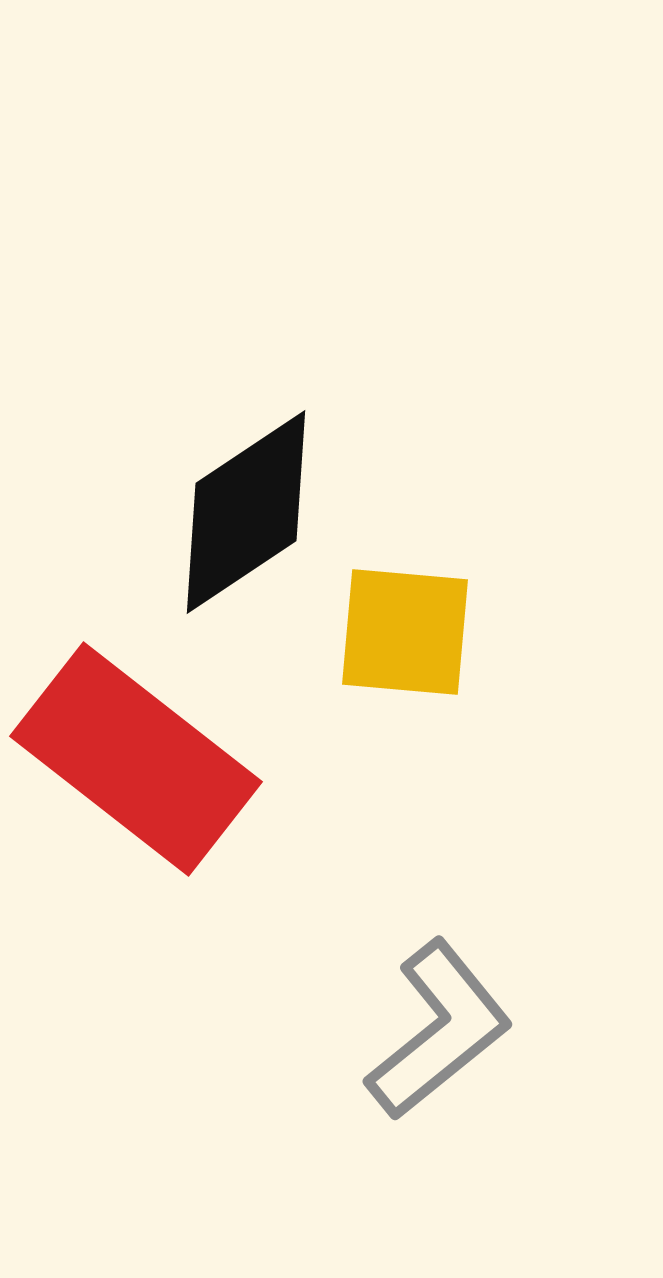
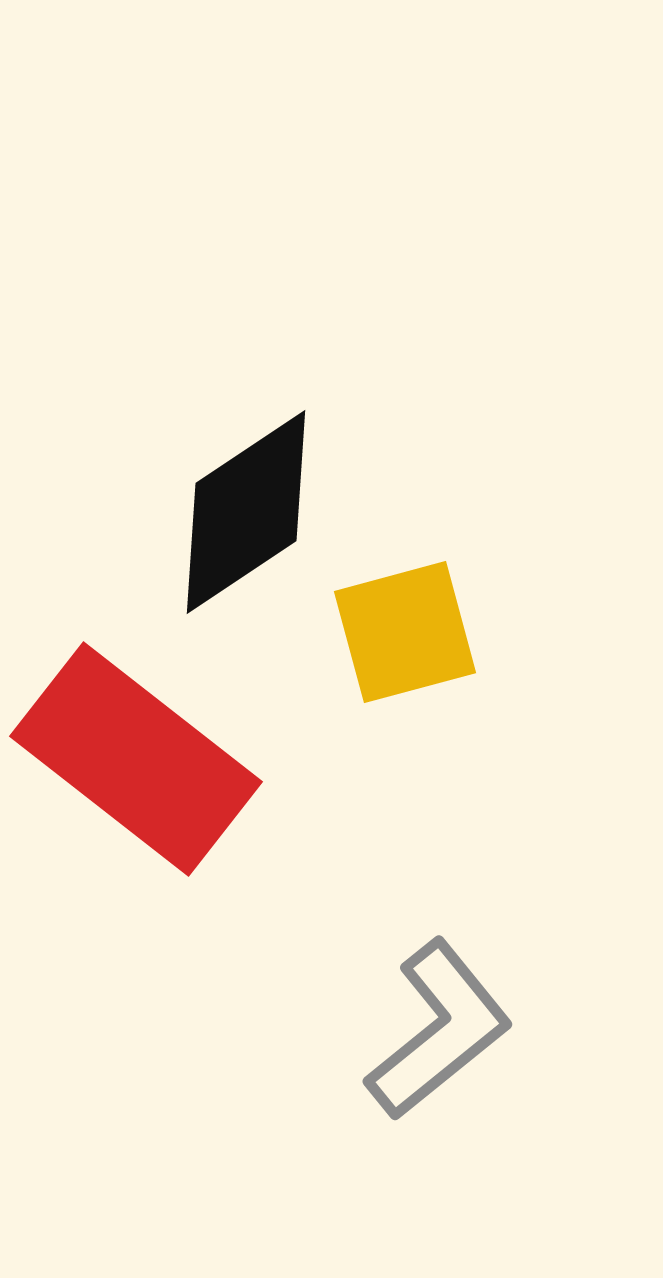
yellow square: rotated 20 degrees counterclockwise
